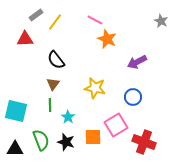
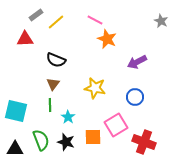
yellow line: moved 1 px right; rotated 12 degrees clockwise
black semicircle: rotated 30 degrees counterclockwise
blue circle: moved 2 px right
